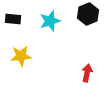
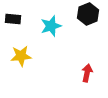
cyan star: moved 1 px right, 5 px down
